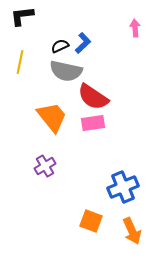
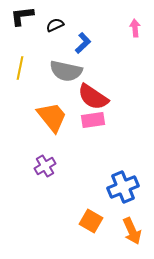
black semicircle: moved 5 px left, 21 px up
yellow line: moved 6 px down
pink rectangle: moved 3 px up
orange square: rotated 10 degrees clockwise
